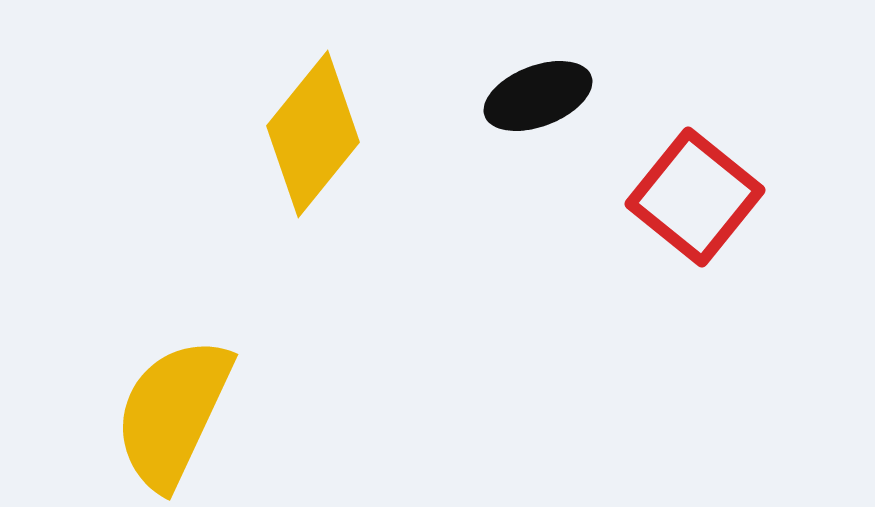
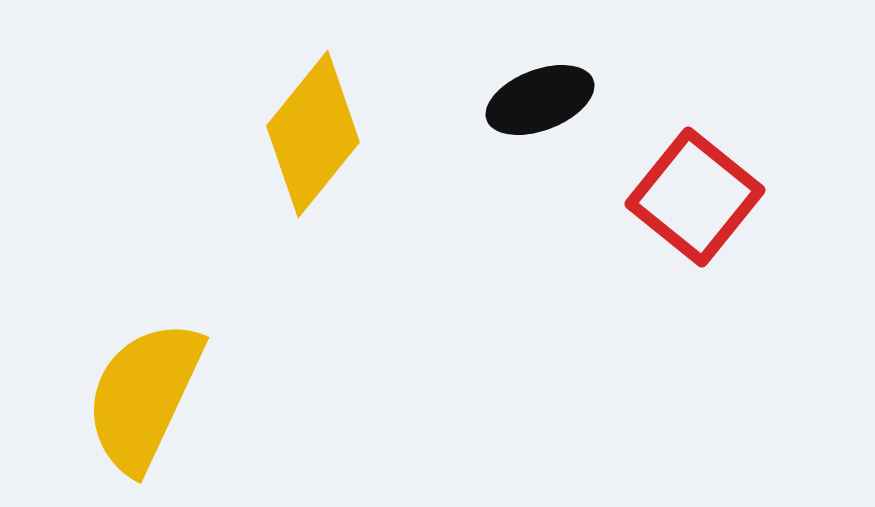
black ellipse: moved 2 px right, 4 px down
yellow semicircle: moved 29 px left, 17 px up
